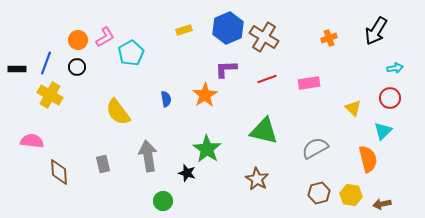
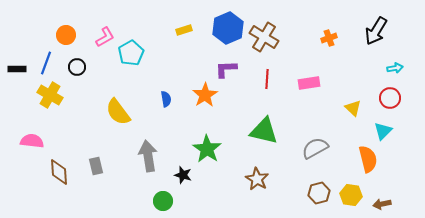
orange circle: moved 12 px left, 5 px up
red line: rotated 66 degrees counterclockwise
gray rectangle: moved 7 px left, 2 px down
black star: moved 4 px left, 2 px down
